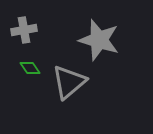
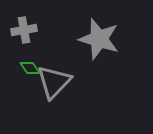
gray star: moved 1 px up
gray triangle: moved 15 px left; rotated 6 degrees counterclockwise
